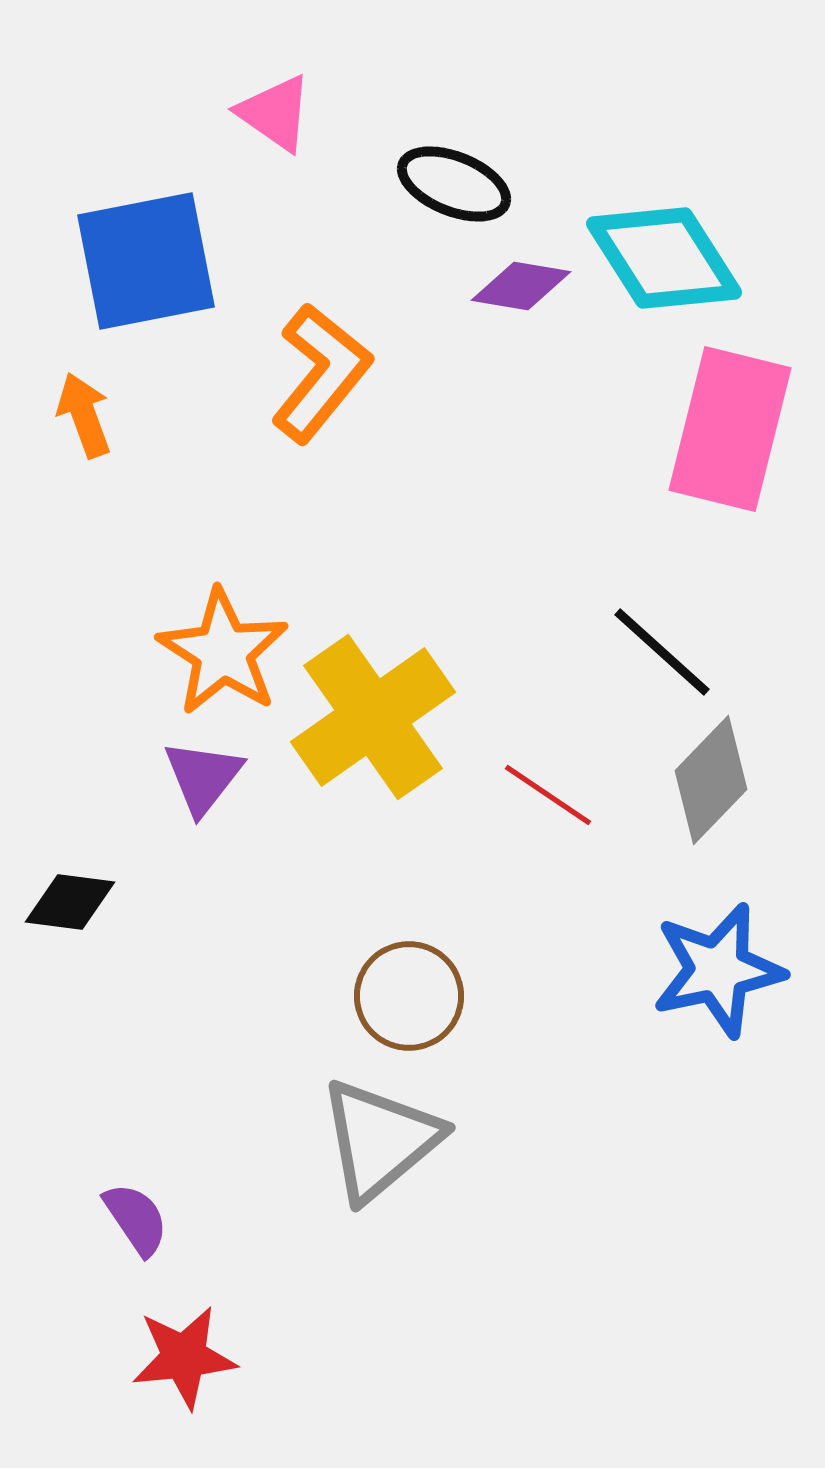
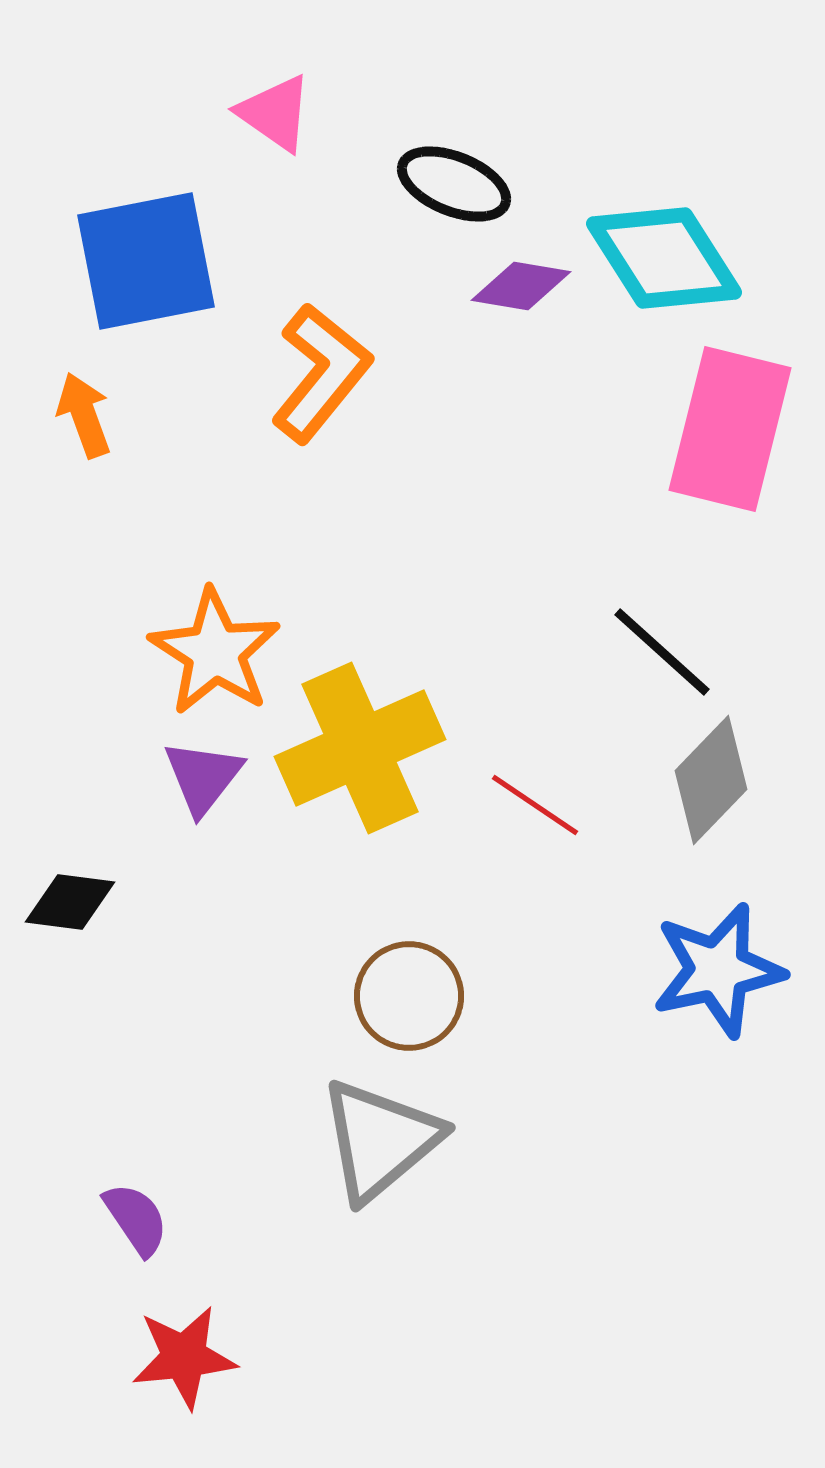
orange star: moved 8 px left
yellow cross: moved 13 px left, 31 px down; rotated 11 degrees clockwise
red line: moved 13 px left, 10 px down
